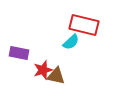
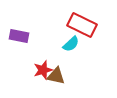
red rectangle: moved 2 px left; rotated 12 degrees clockwise
cyan semicircle: moved 2 px down
purple rectangle: moved 17 px up
